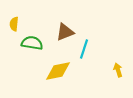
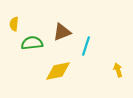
brown triangle: moved 3 px left
green semicircle: rotated 15 degrees counterclockwise
cyan line: moved 2 px right, 3 px up
